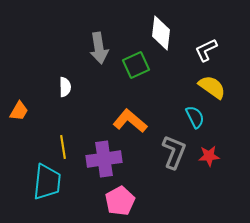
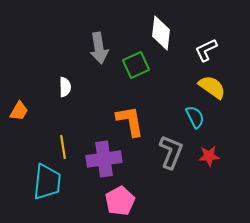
orange L-shape: rotated 40 degrees clockwise
gray L-shape: moved 3 px left
